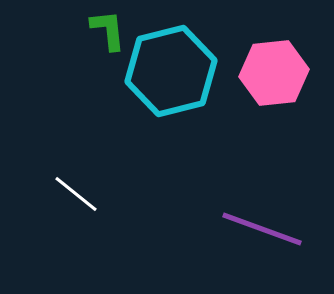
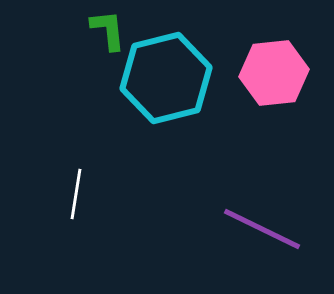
cyan hexagon: moved 5 px left, 7 px down
white line: rotated 60 degrees clockwise
purple line: rotated 6 degrees clockwise
